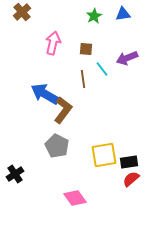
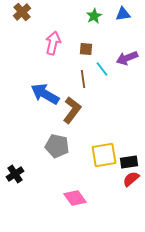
brown L-shape: moved 9 px right
gray pentagon: rotated 15 degrees counterclockwise
